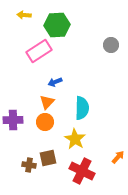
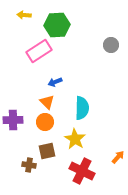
orange triangle: rotated 28 degrees counterclockwise
brown square: moved 1 px left, 7 px up
